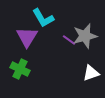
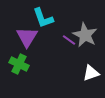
cyan L-shape: rotated 10 degrees clockwise
gray star: moved 1 px up; rotated 30 degrees counterclockwise
green cross: moved 1 px left, 5 px up
